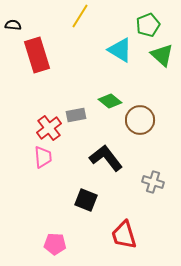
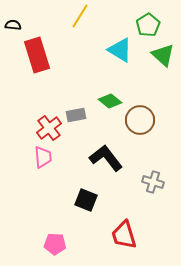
green pentagon: rotated 10 degrees counterclockwise
green triangle: moved 1 px right
